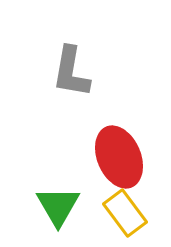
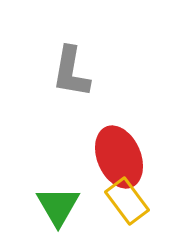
yellow rectangle: moved 2 px right, 12 px up
